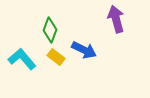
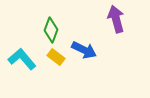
green diamond: moved 1 px right
